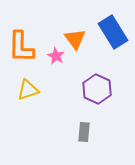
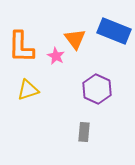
blue rectangle: moved 1 px right, 1 px up; rotated 36 degrees counterclockwise
